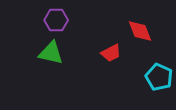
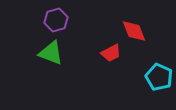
purple hexagon: rotated 15 degrees counterclockwise
red diamond: moved 6 px left
green triangle: rotated 8 degrees clockwise
